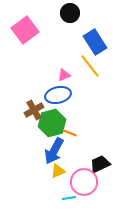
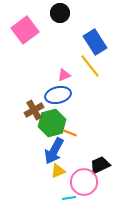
black circle: moved 10 px left
black trapezoid: moved 1 px down
